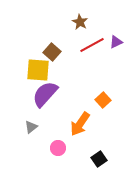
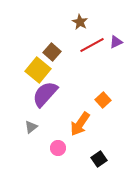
yellow square: rotated 35 degrees clockwise
